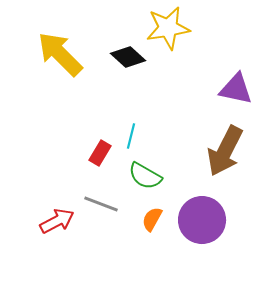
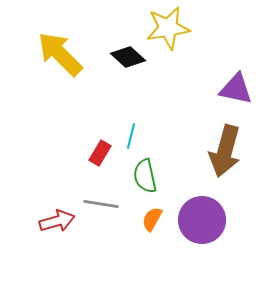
brown arrow: rotated 12 degrees counterclockwise
green semicircle: rotated 48 degrees clockwise
gray line: rotated 12 degrees counterclockwise
red arrow: rotated 12 degrees clockwise
